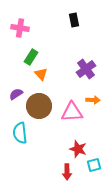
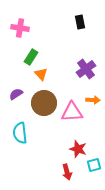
black rectangle: moved 6 px right, 2 px down
brown circle: moved 5 px right, 3 px up
red arrow: rotated 14 degrees counterclockwise
